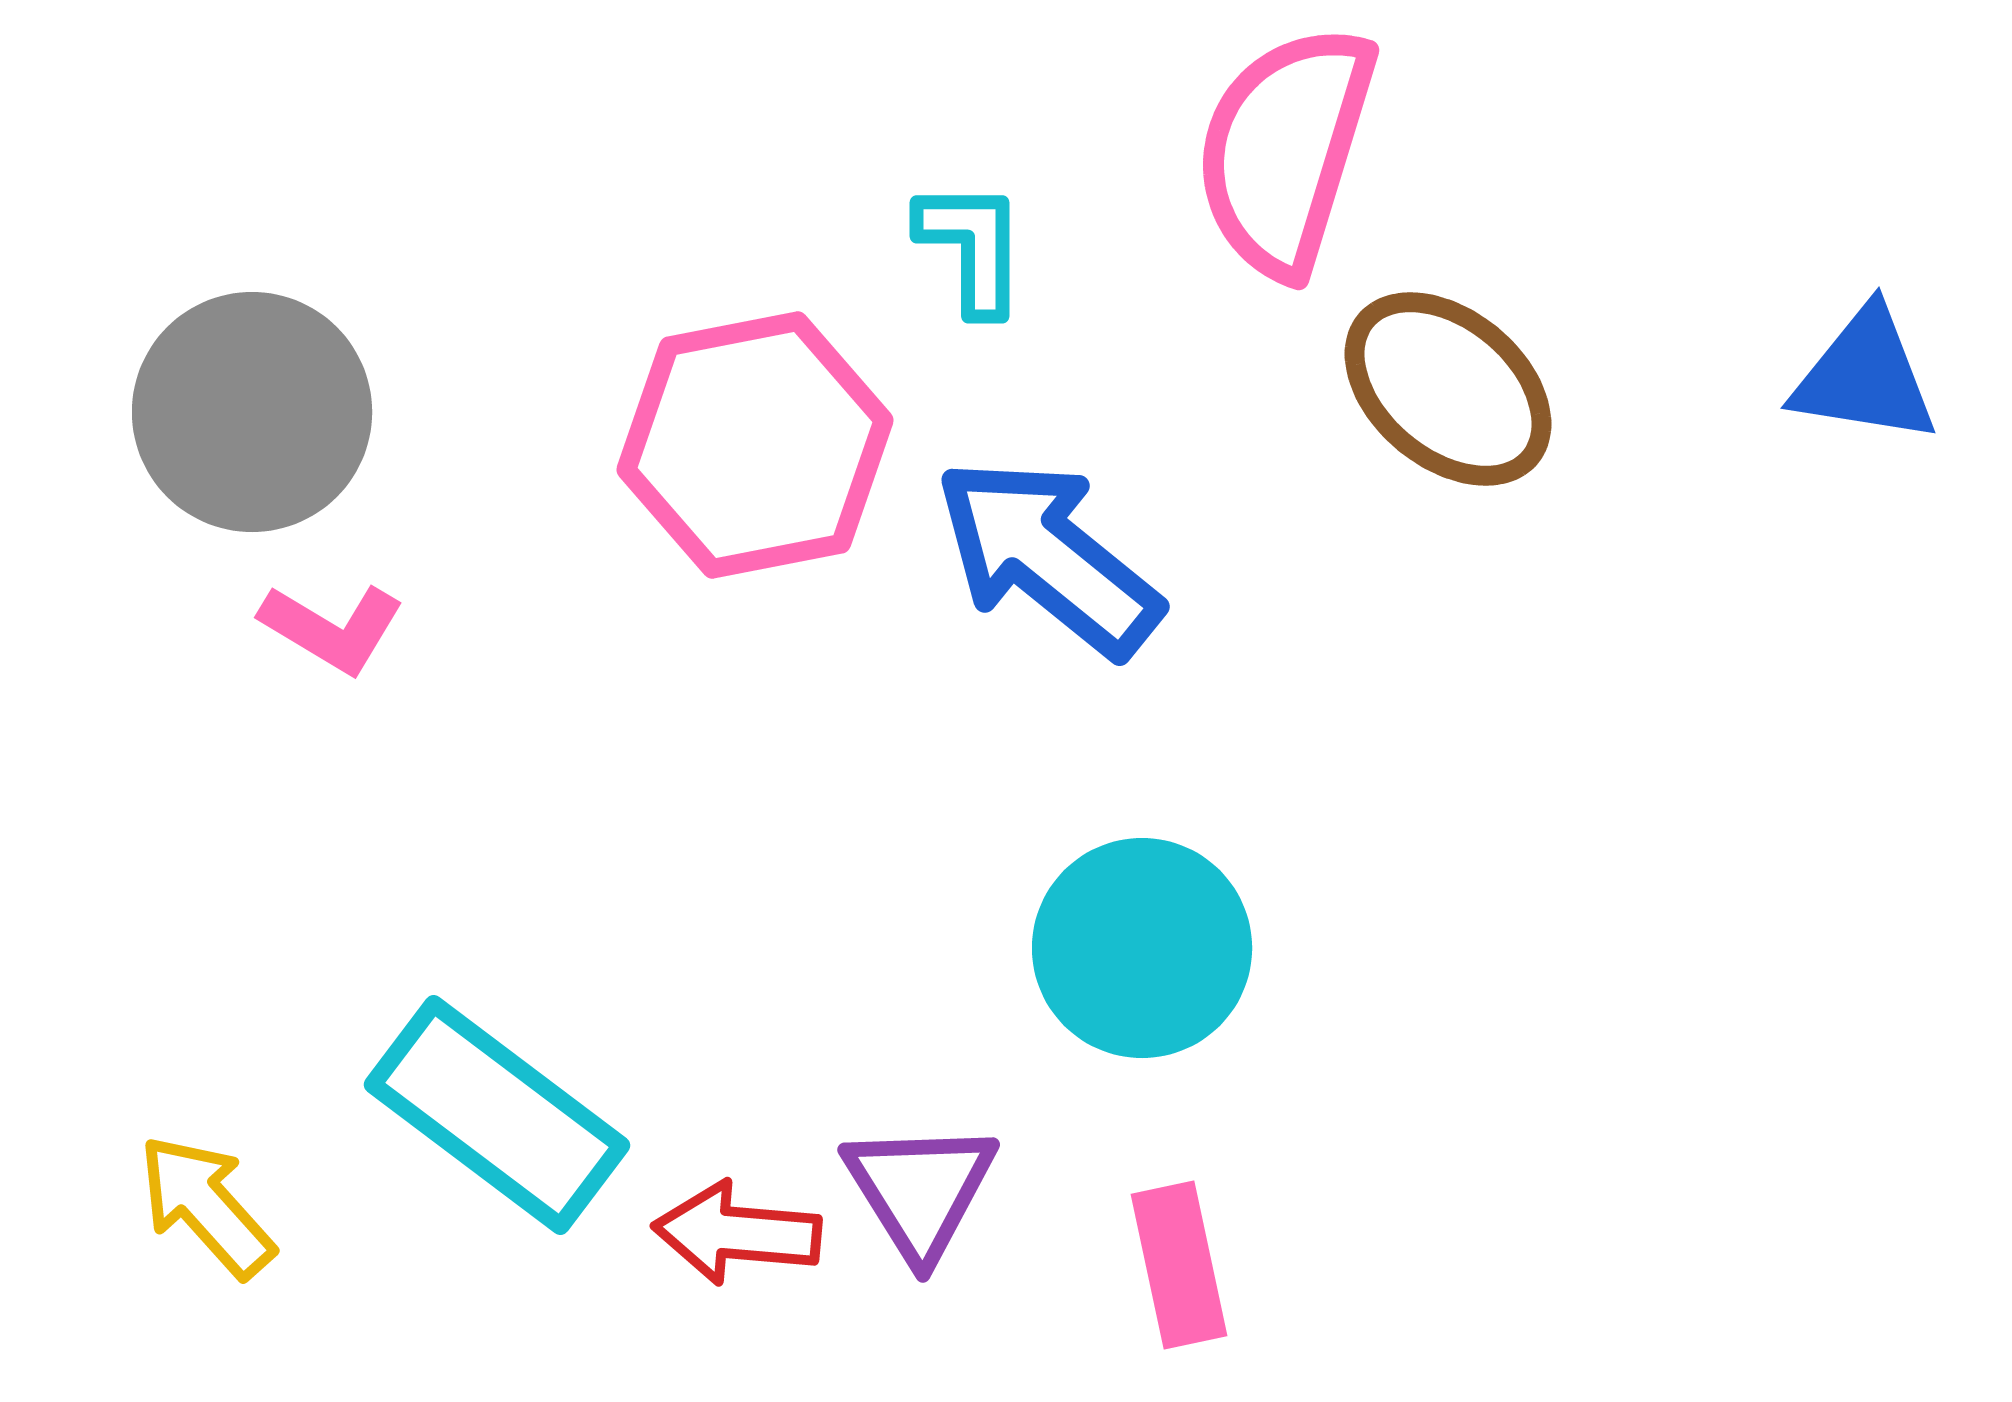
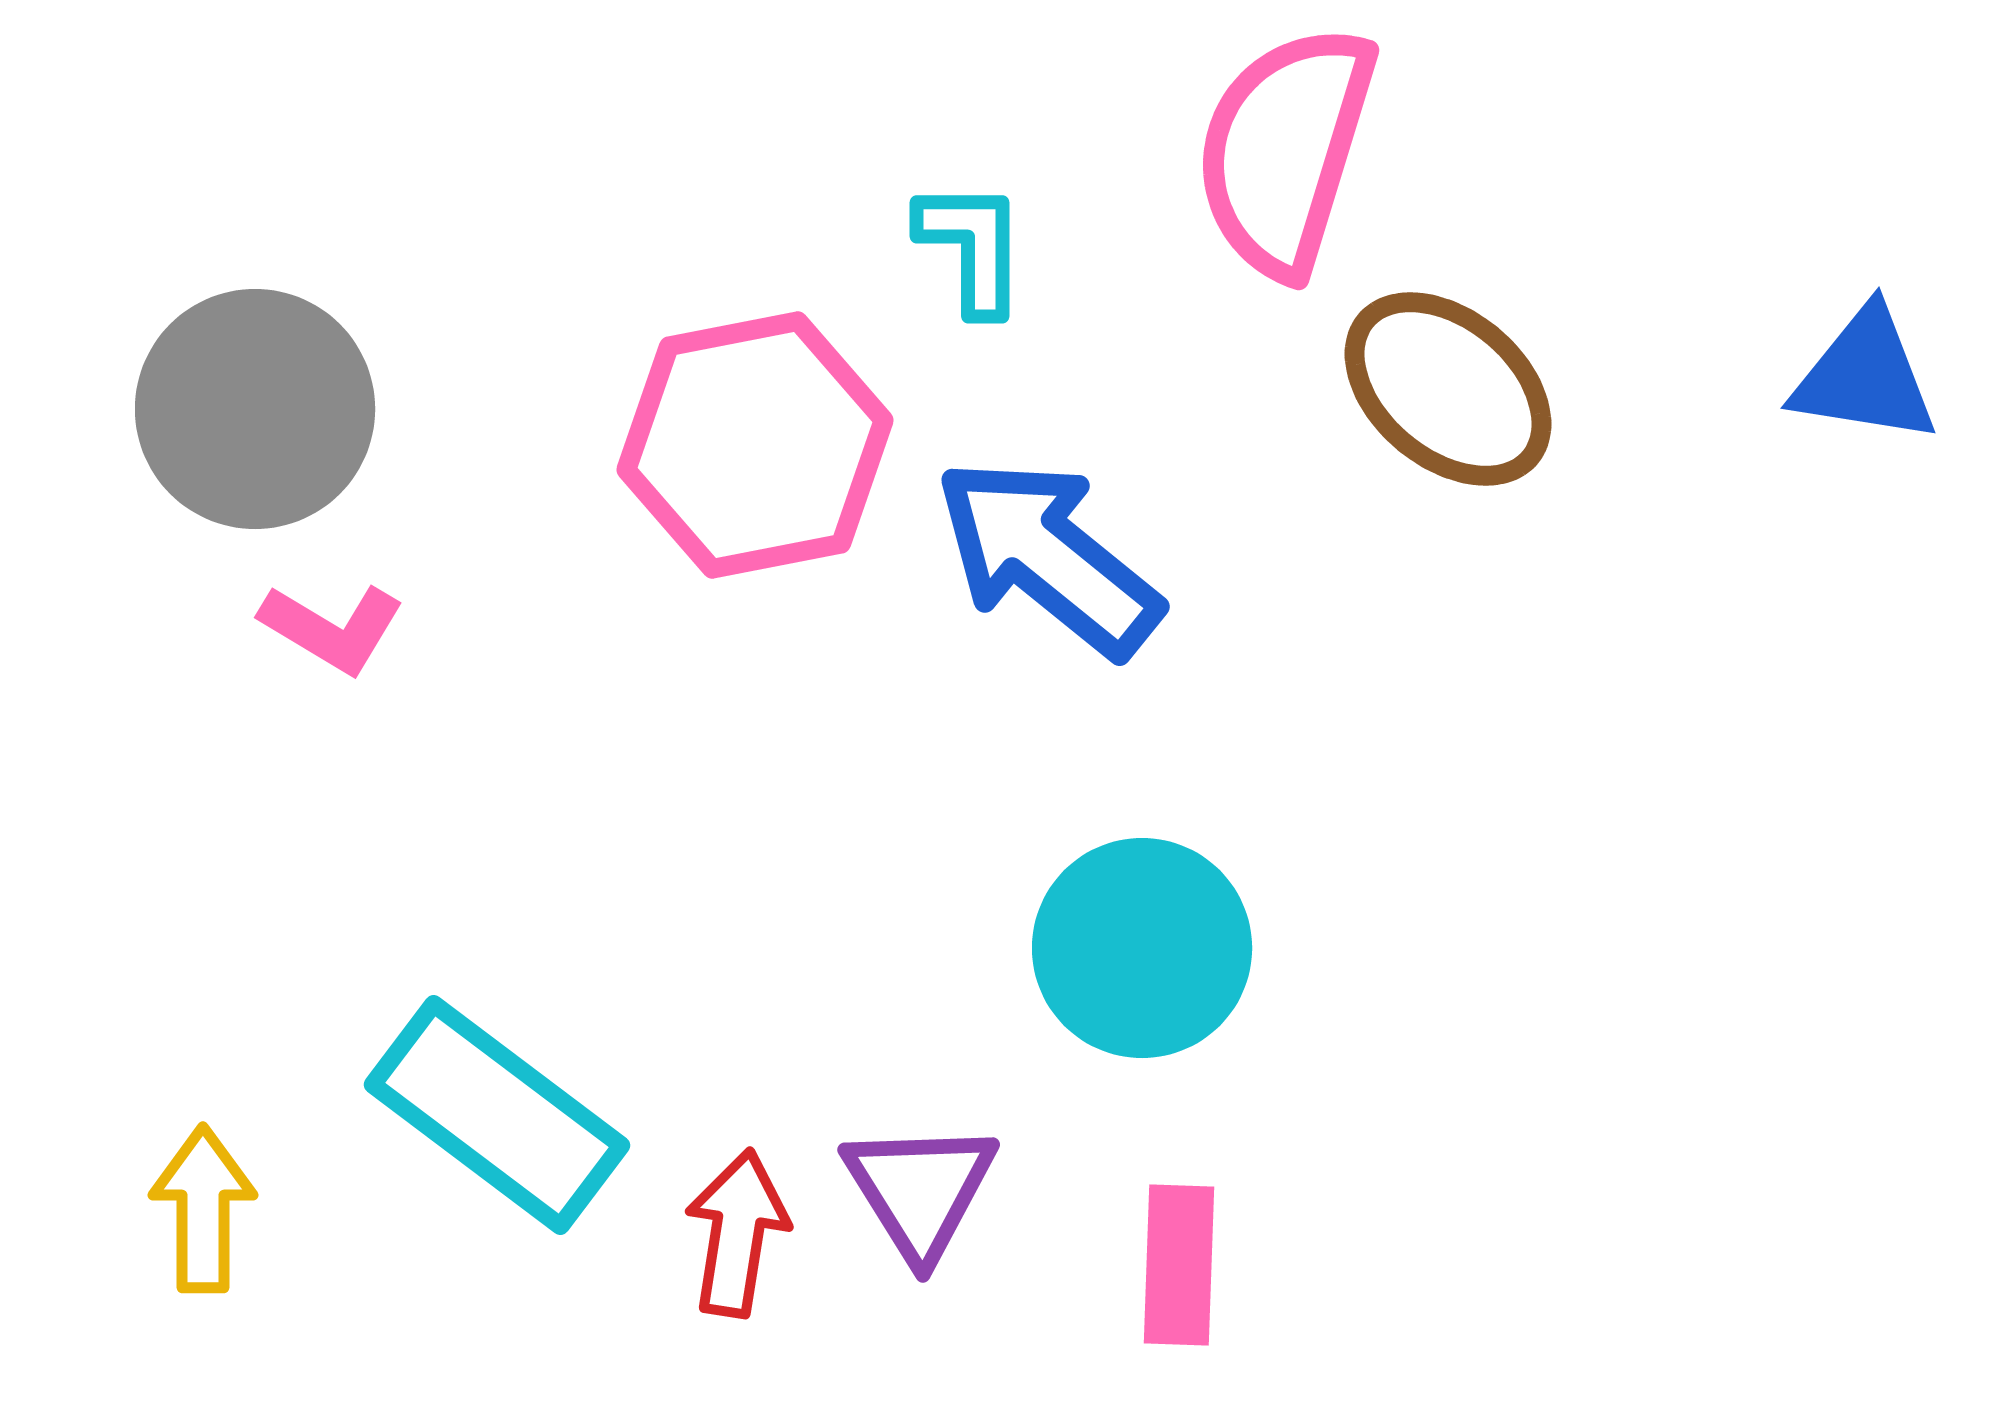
gray circle: moved 3 px right, 3 px up
yellow arrow: moved 3 px left, 3 px down; rotated 42 degrees clockwise
red arrow: rotated 94 degrees clockwise
pink rectangle: rotated 14 degrees clockwise
